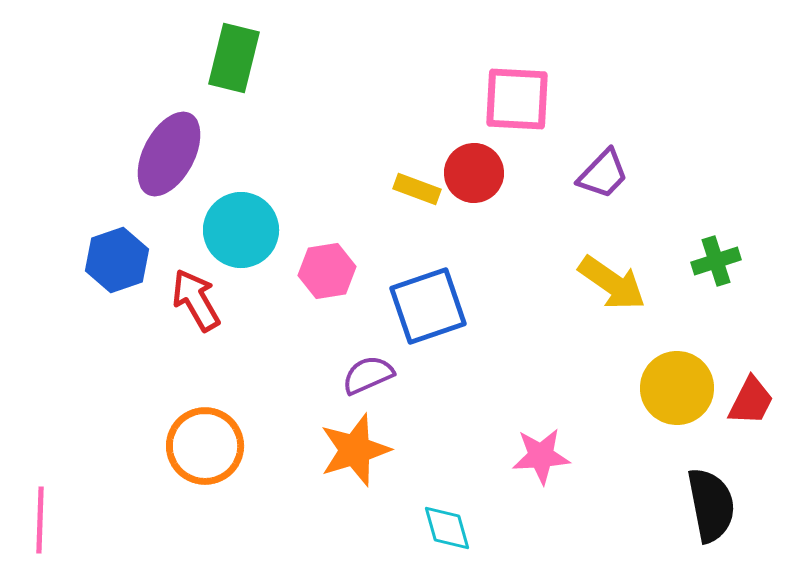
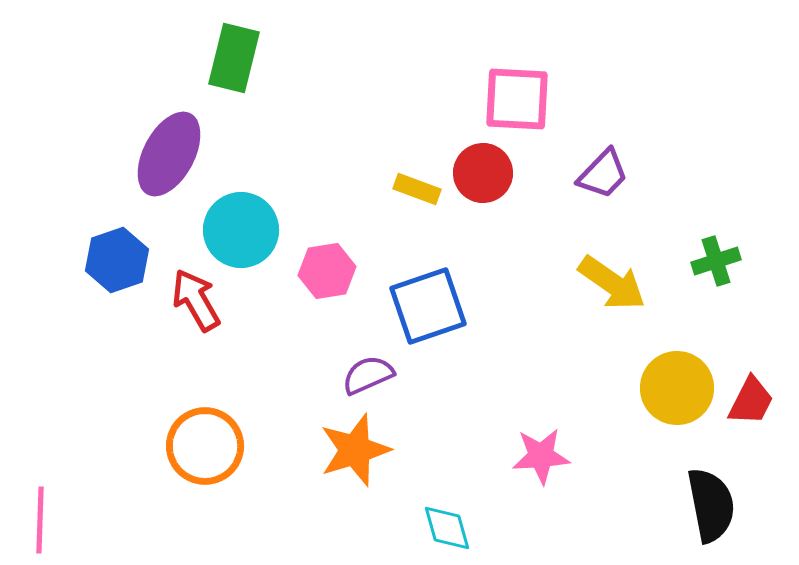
red circle: moved 9 px right
